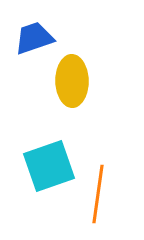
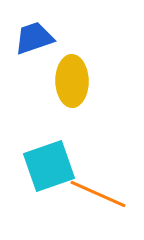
orange line: rotated 74 degrees counterclockwise
